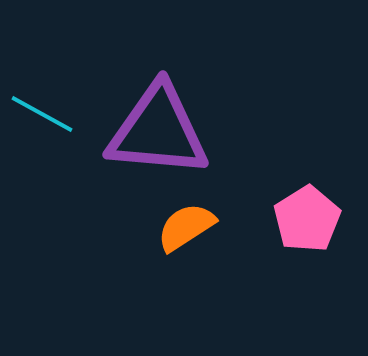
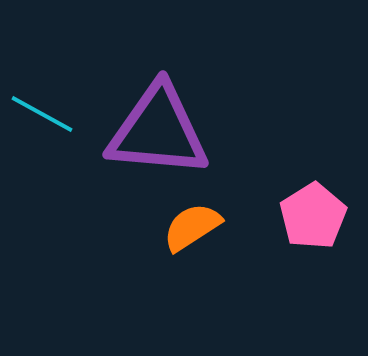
pink pentagon: moved 6 px right, 3 px up
orange semicircle: moved 6 px right
